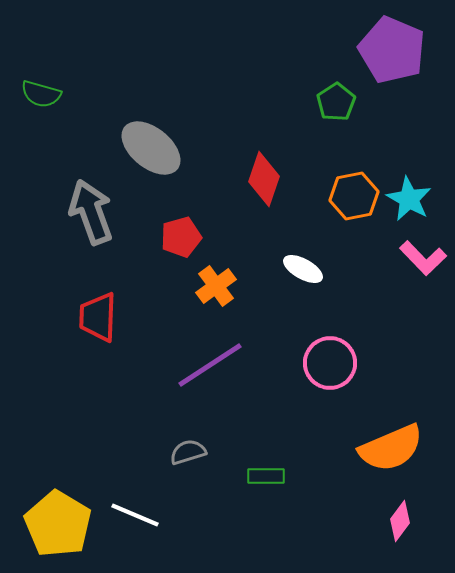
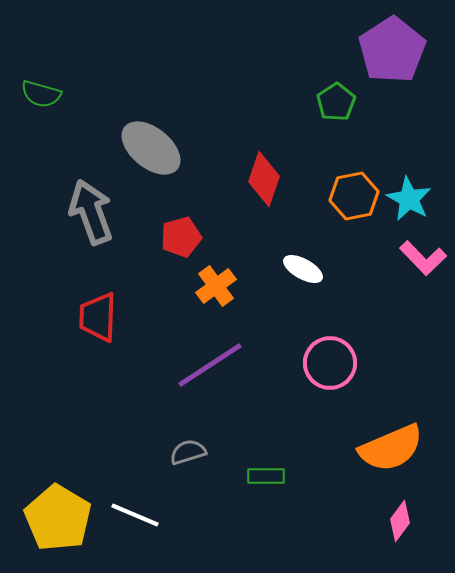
purple pentagon: rotated 16 degrees clockwise
yellow pentagon: moved 6 px up
